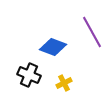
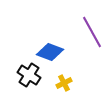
blue diamond: moved 3 px left, 5 px down
black cross: rotated 10 degrees clockwise
